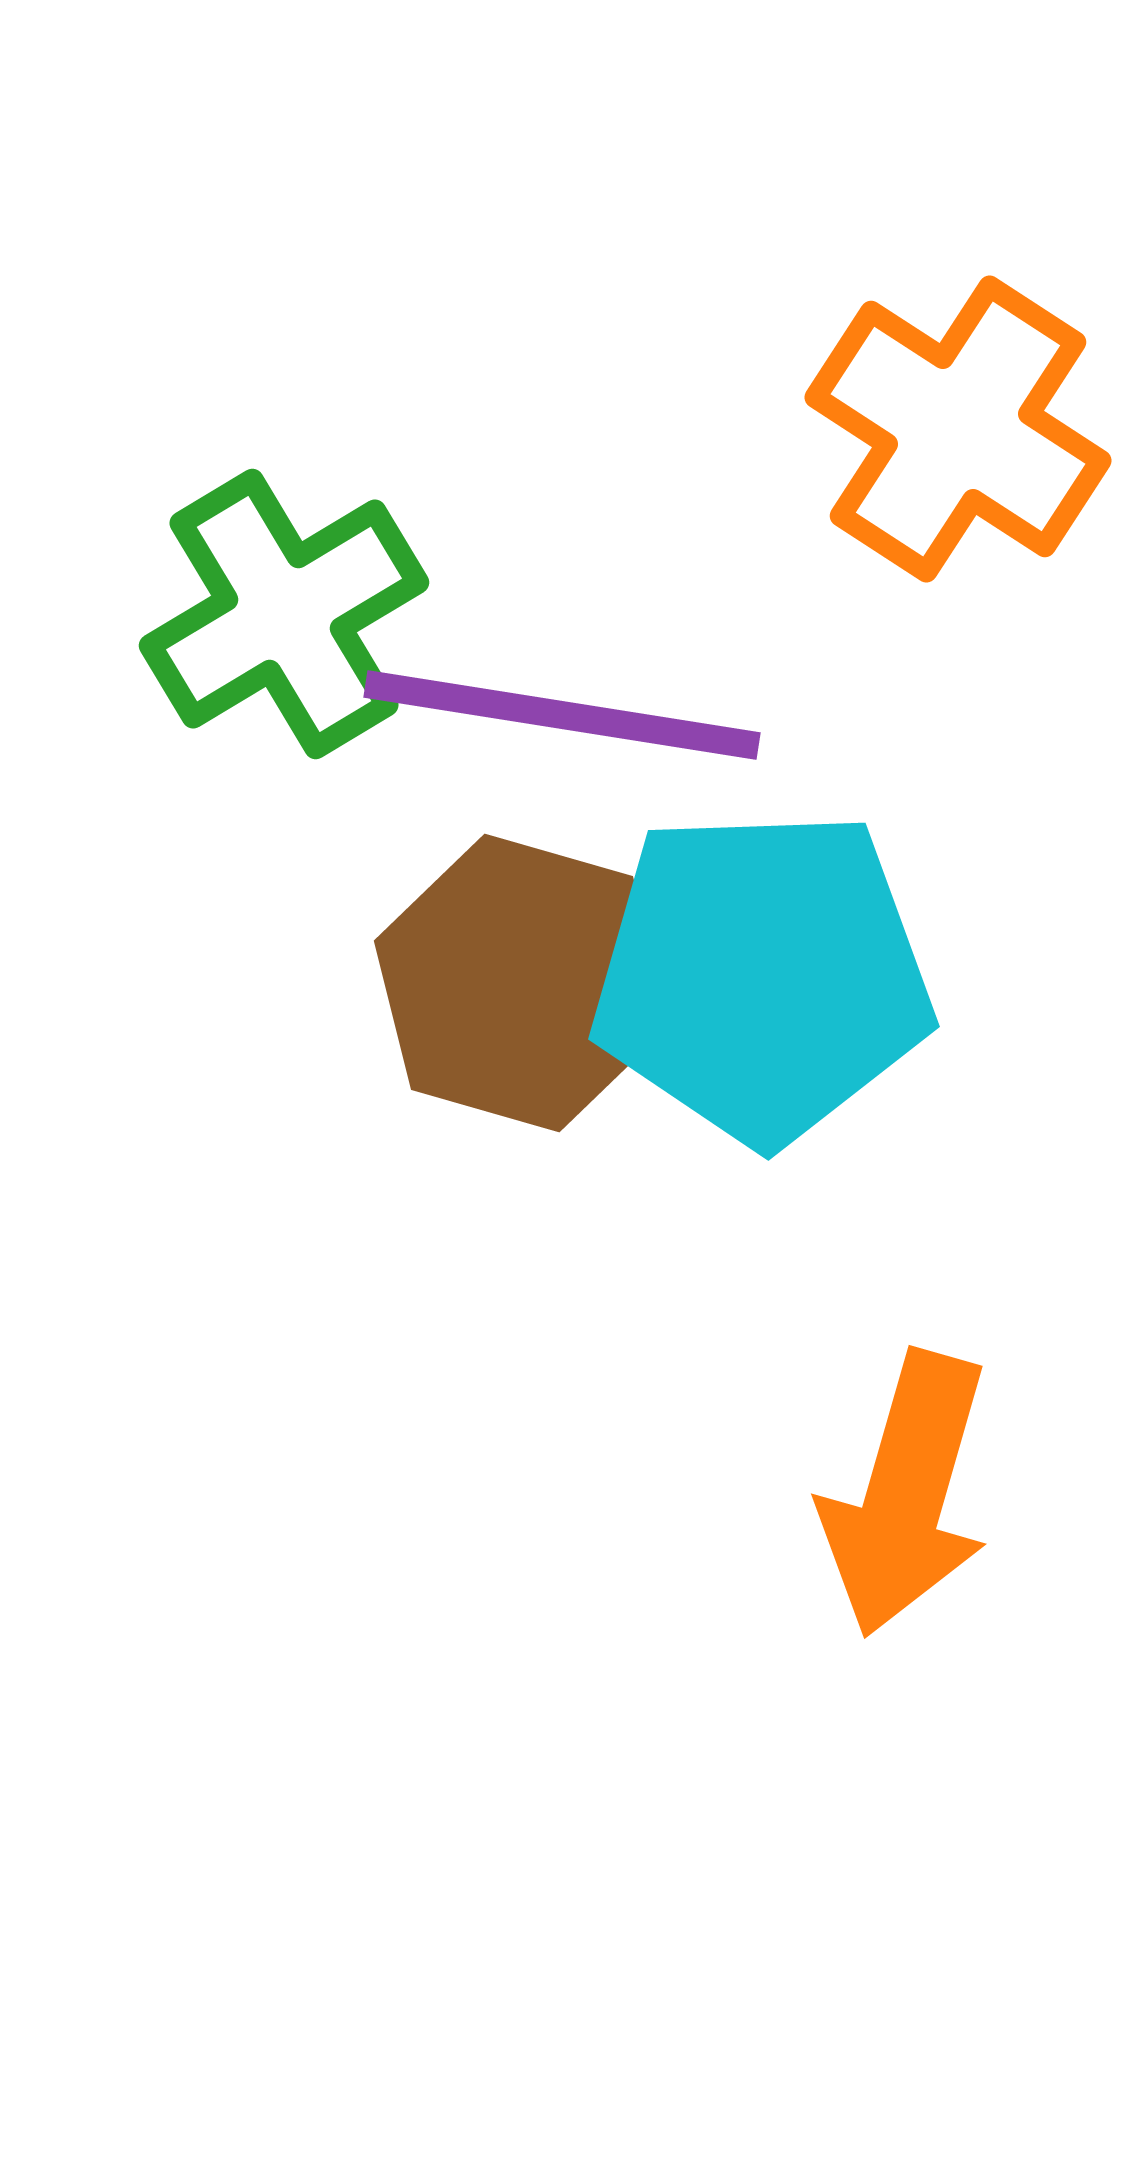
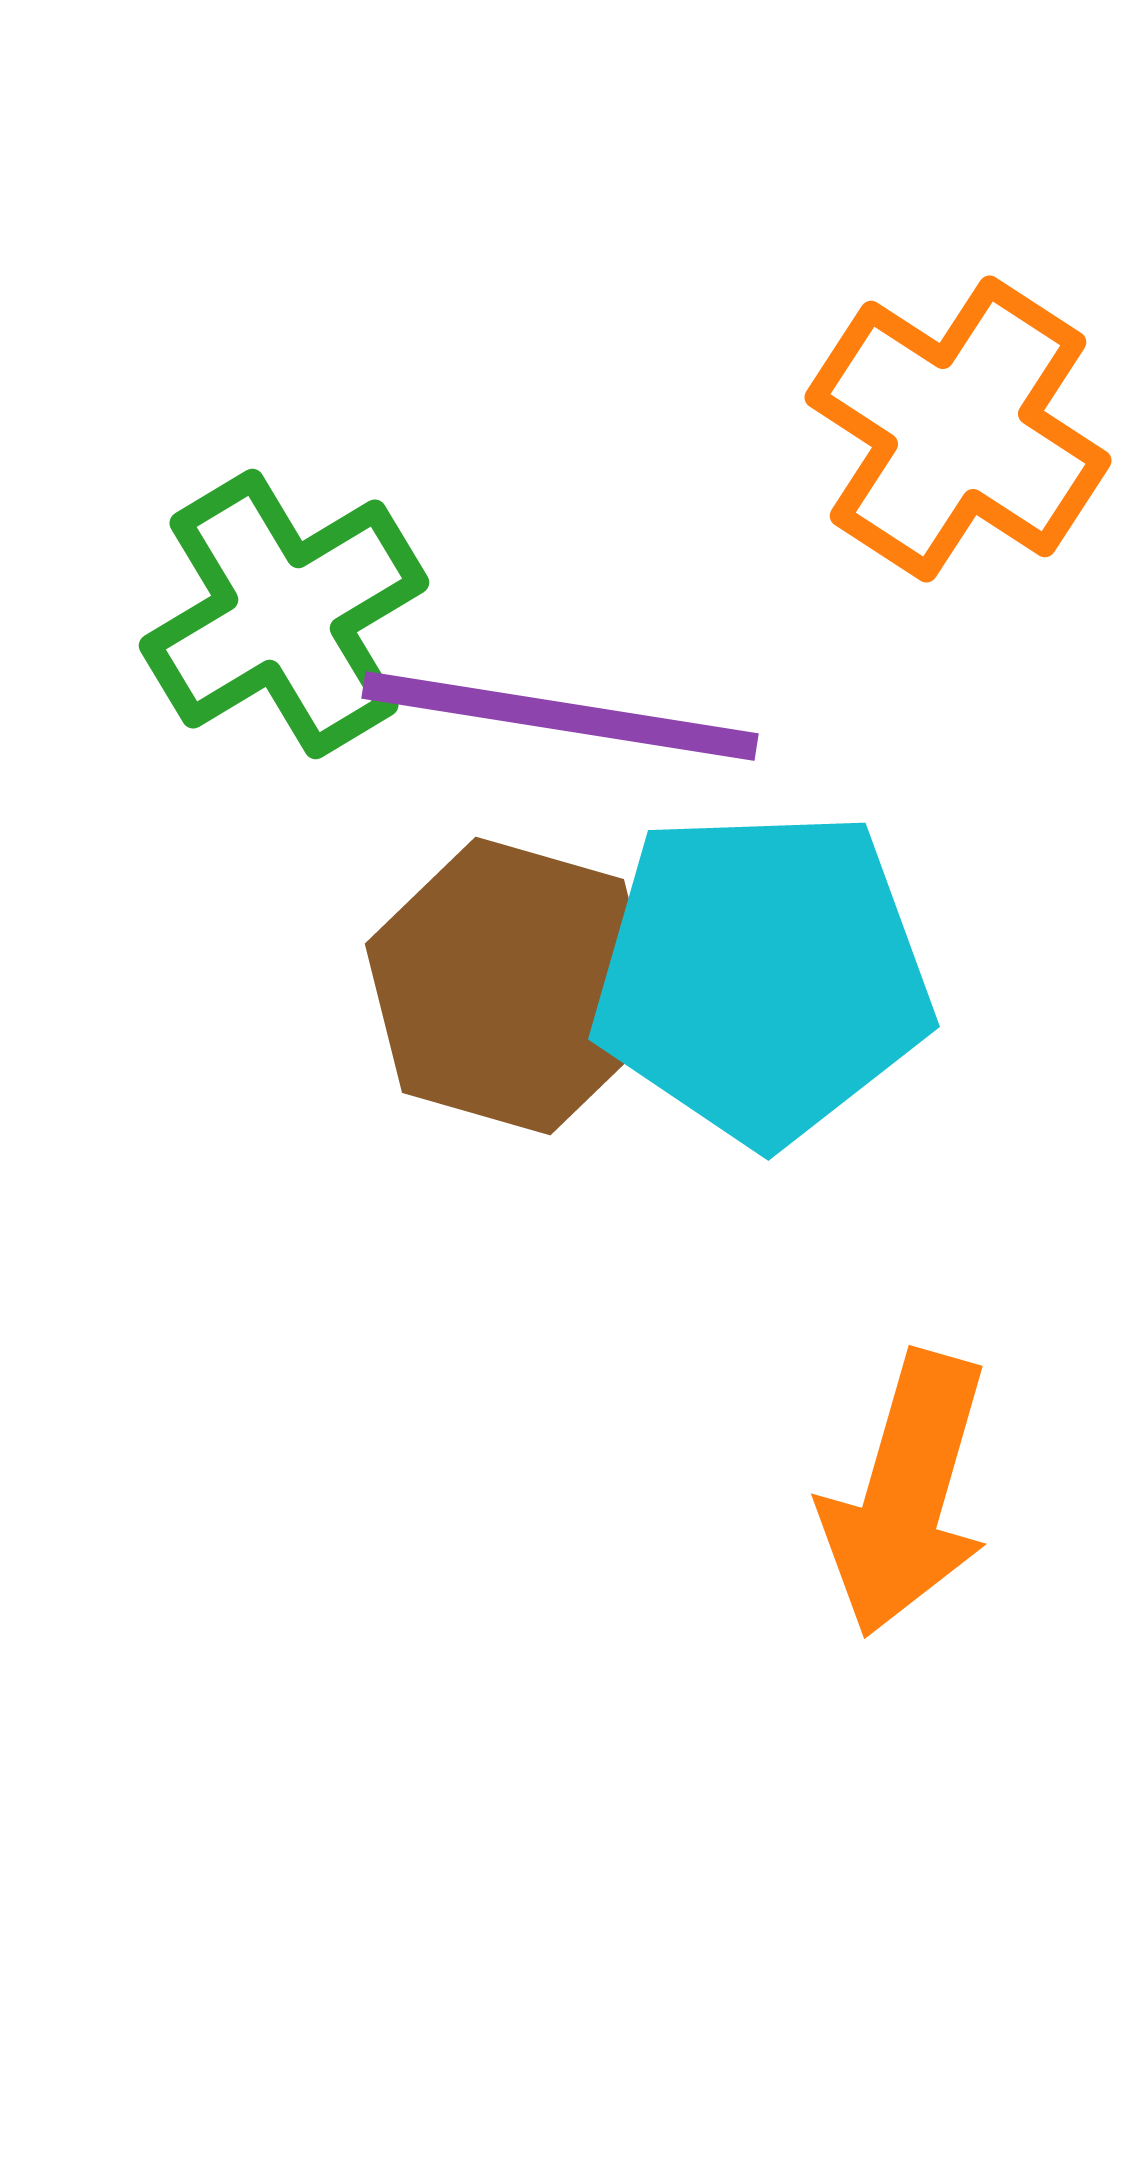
purple line: moved 2 px left, 1 px down
brown hexagon: moved 9 px left, 3 px down
